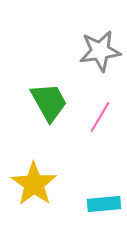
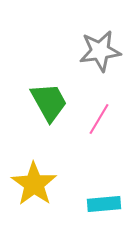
pink line: moved 1 px left, 2 px down
